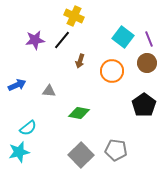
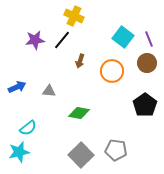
blue arrow: moved 2 px down
black pentagon: moved 1 px right
